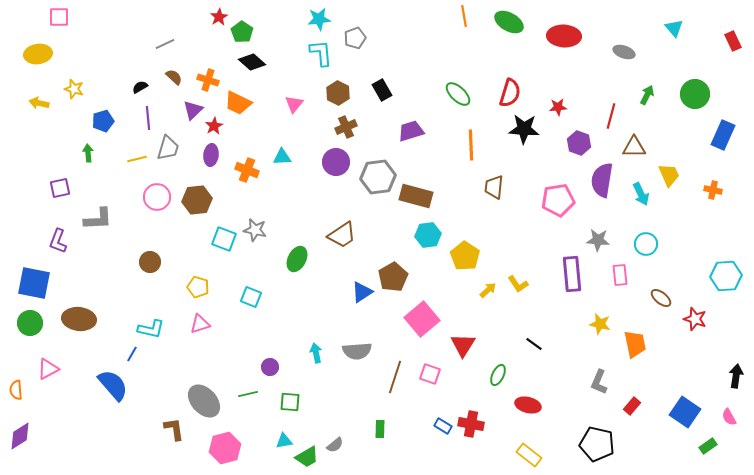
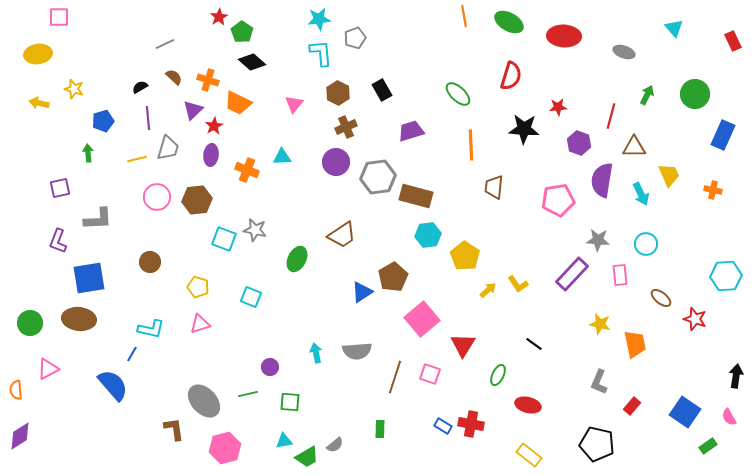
red semicircle at (510, 93): moved 1 px right, 17 px up
purple rectangle at (572, 274): rotated 48 degrees clockwise
blue square at (34, 283): moved 55 px right, 5 px up; rotated 20 degrees counterclockwise
